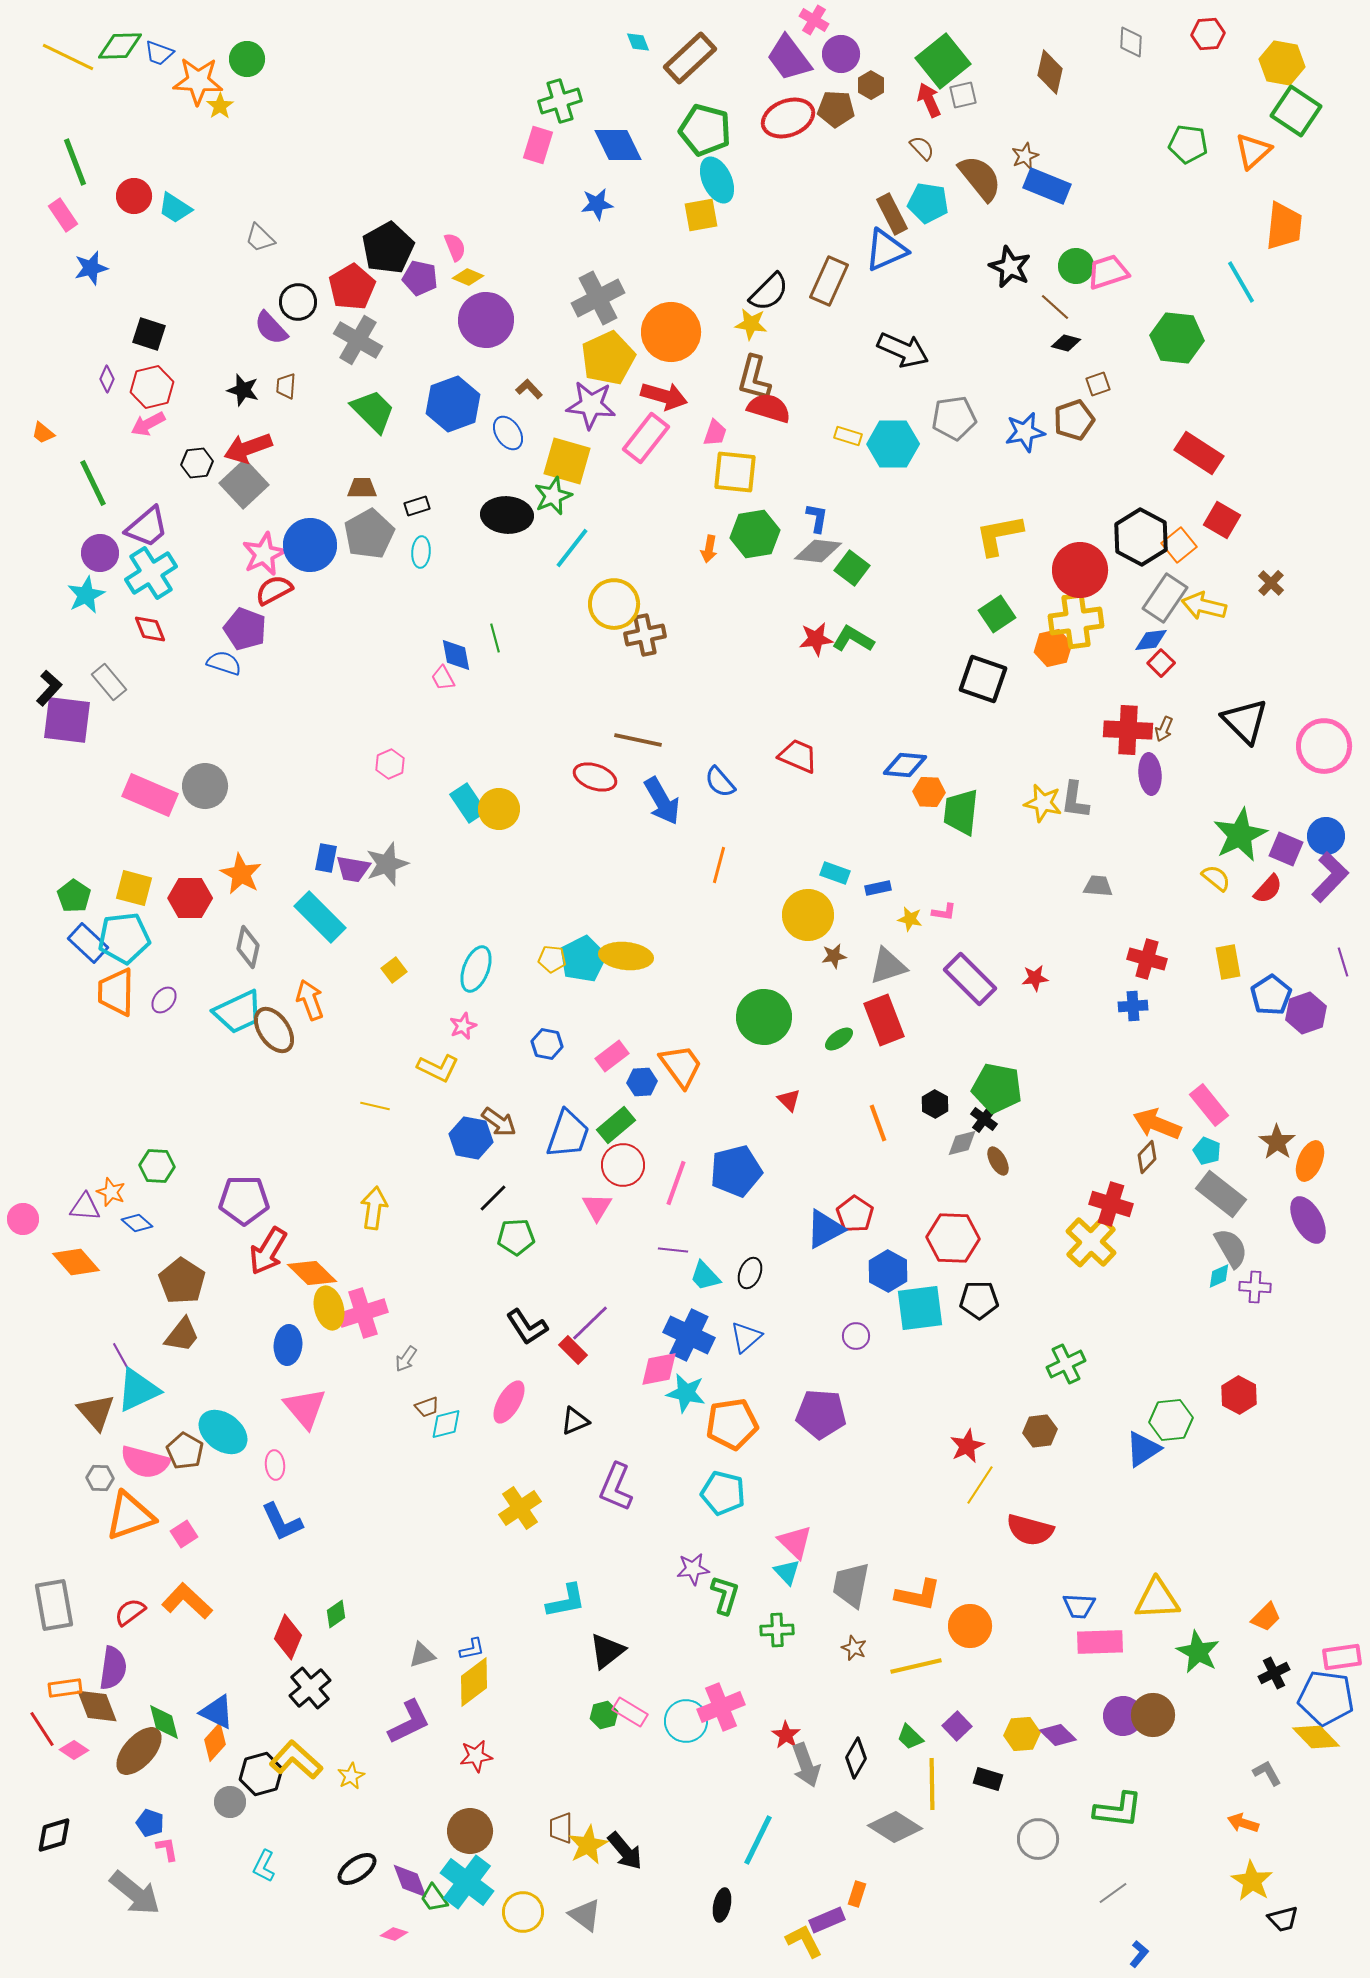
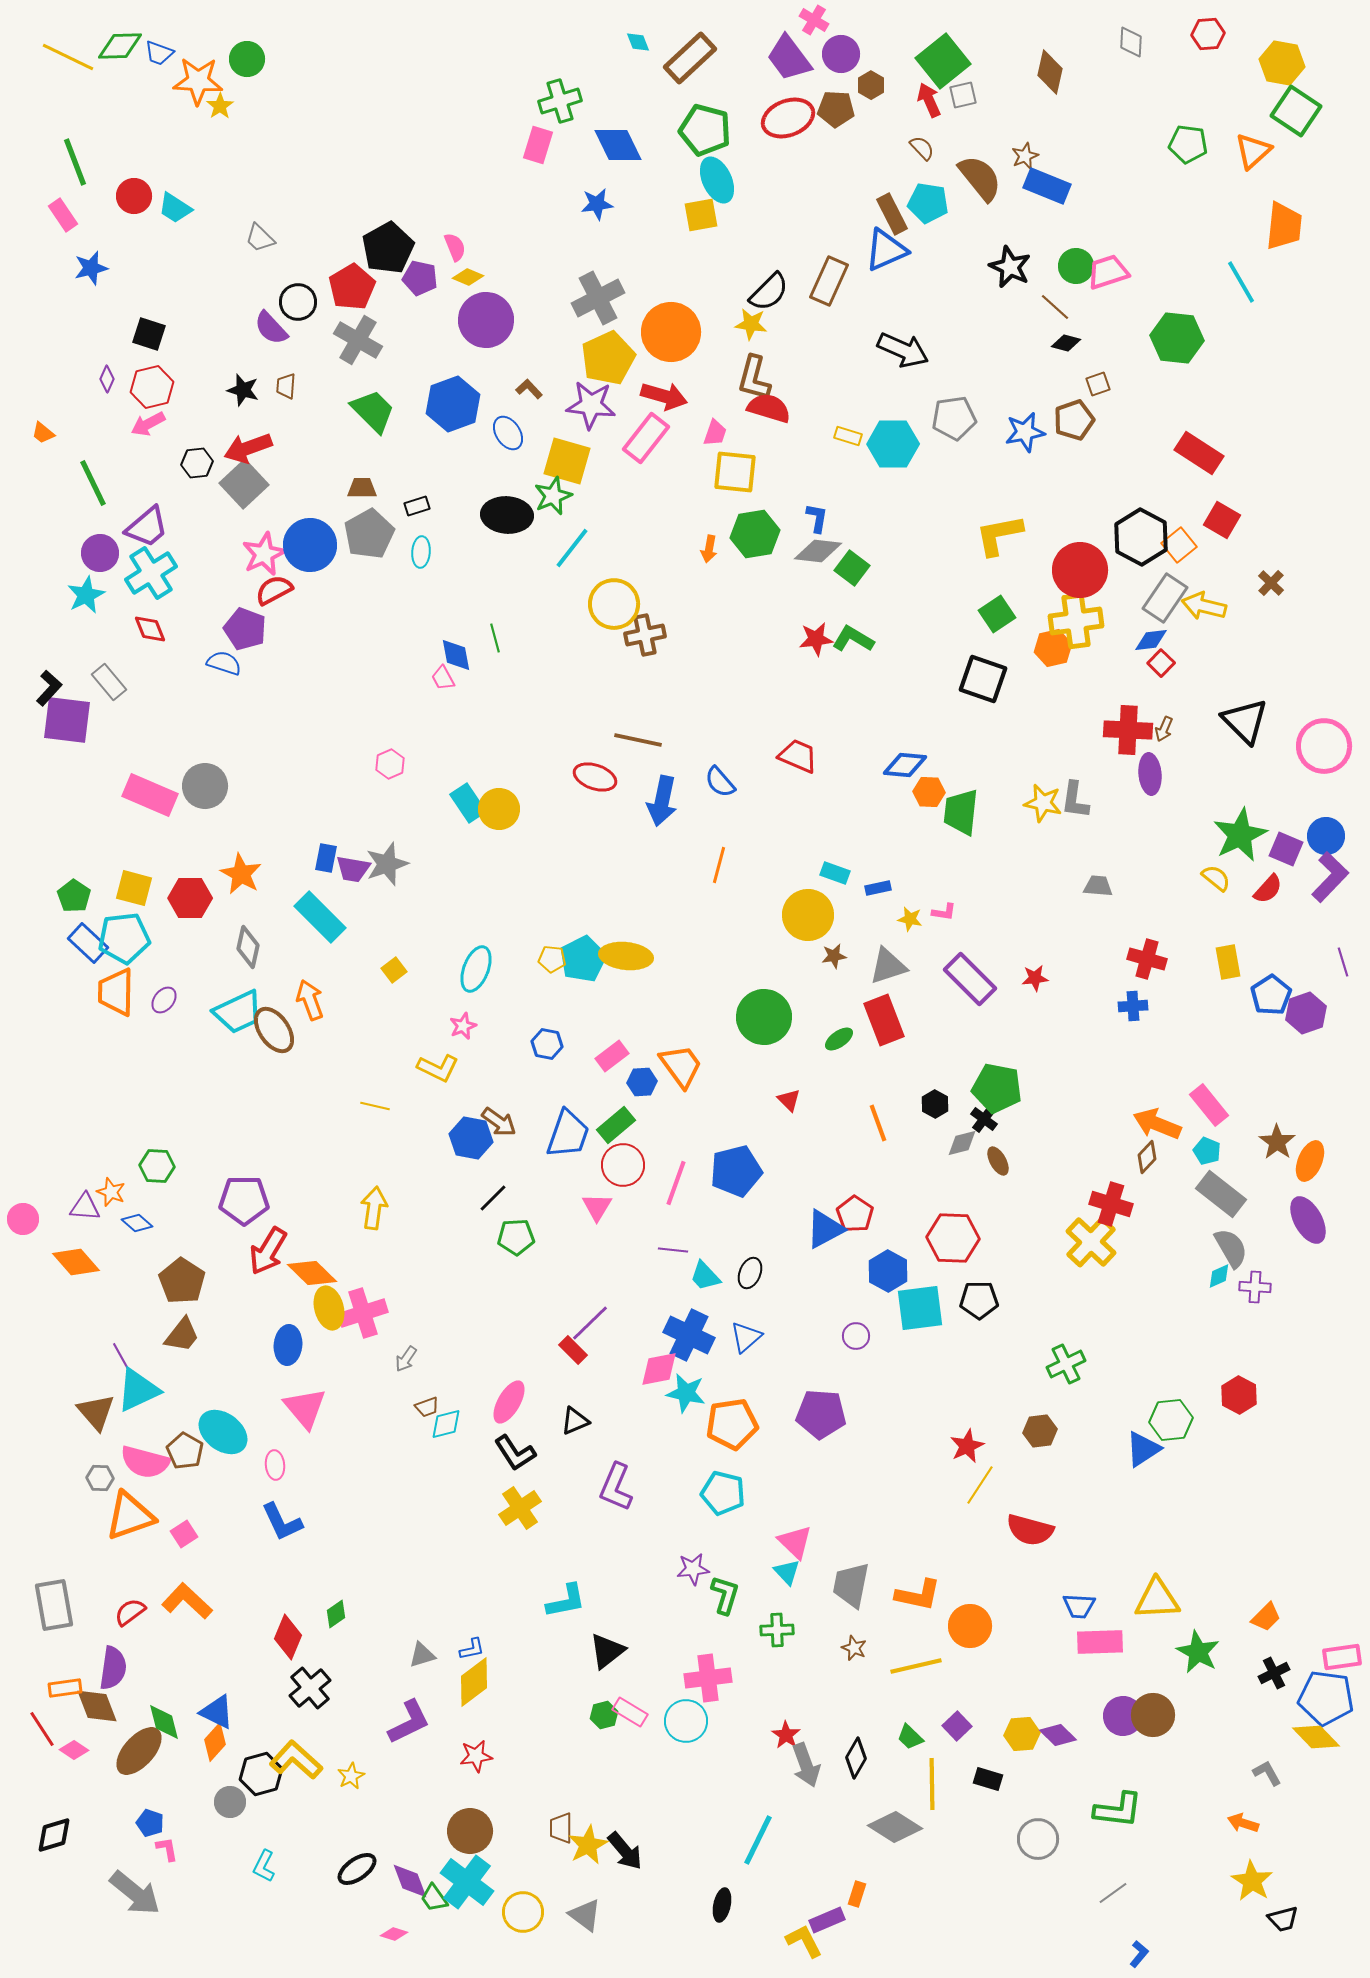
blue arrow at (662, 801): rotated 42 degrees clockwise
black L-shape at (527, 1327): moved 12 px left, 126 px down
pink cross at (721, 1707): moved 13 px left, 29 px up; rotated 15 degrees clockwise
